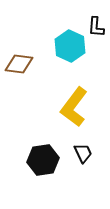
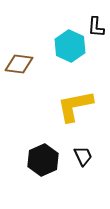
yellow L-shape: moved 1 px right, 1 px up; rotated 42 degrees clockwise
black trapezoid: moved 3 px down
black hexagon: rotated 16 degrees counterclockwise
